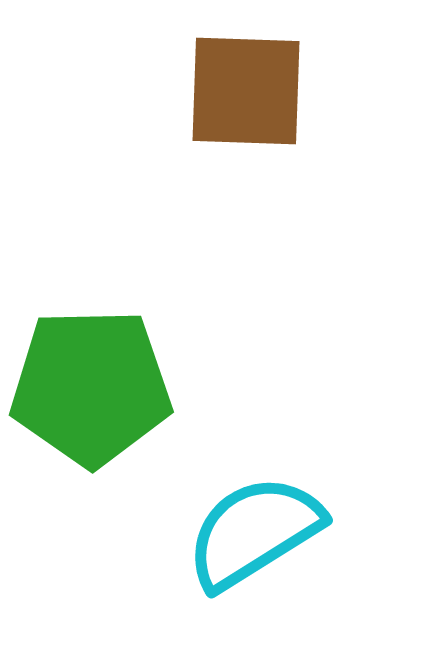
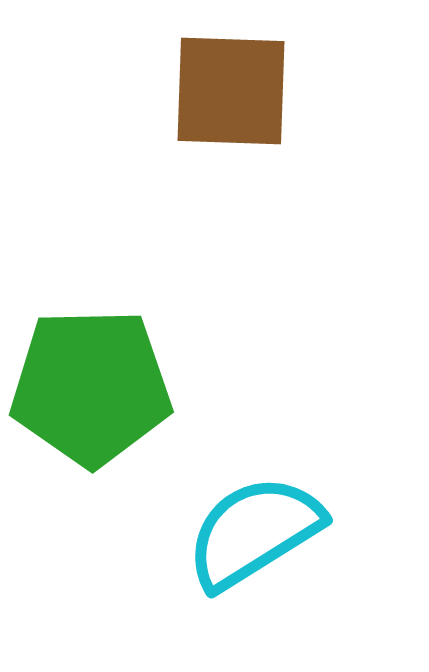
brown square: moved 15 px left
